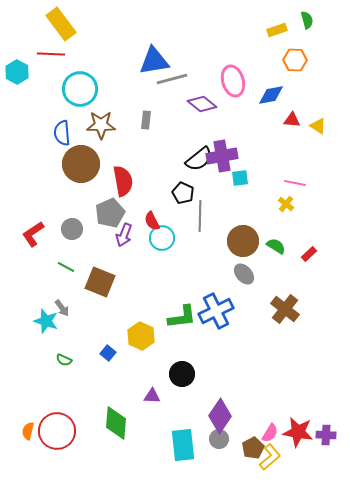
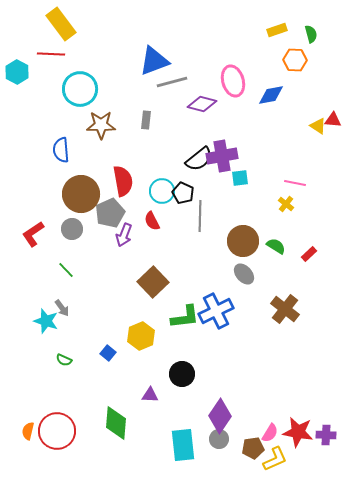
green semicircle at (307, 20): moved 4 px right, 14 px down
blue triangle at (154, 61): rotated 12 degrees counterclockwise
gray line at (172, 79): moved 3 px down
purple diamond at (202, 104): rotated 24 degrees counterclockwise
red triangle at (292, 120): moved 41 px right
blue semicircle at (62, 133): moved 1 px left, 17 px down
brown circle at (81, 164): moved 30 px down
cyan circle at (162, 238): moved 47 px up
green line at (66, 267): moved 3 px down; rotated 18 degrees clockwise
brown square at (100, 282): moved 53 px right; rotated 24 degrees clockwise
green L-shape at (182, 317): moved 3 px right
yellow hexagon at (141, 336): rotated 12 degrees clockwise
purple triangle at (152, 396): moved 2 px left, 1 px up
brown pentagon at (253, 448): rotated 20 degrees clockwise
yellow L-shape at (270, 457): moved 5 px right, 2 px down; rotated 16 degrees clockwise
